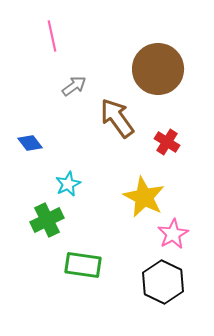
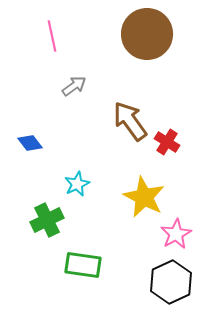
brown circle: moved 11 px left, 35 px up
brown arrow: moved 13 px right, 3 px down
cyan star: moved 9 px right
pink star: moved 3 px right
black hexagon: moved 8 px right; rotated 9 degrees clockwise
